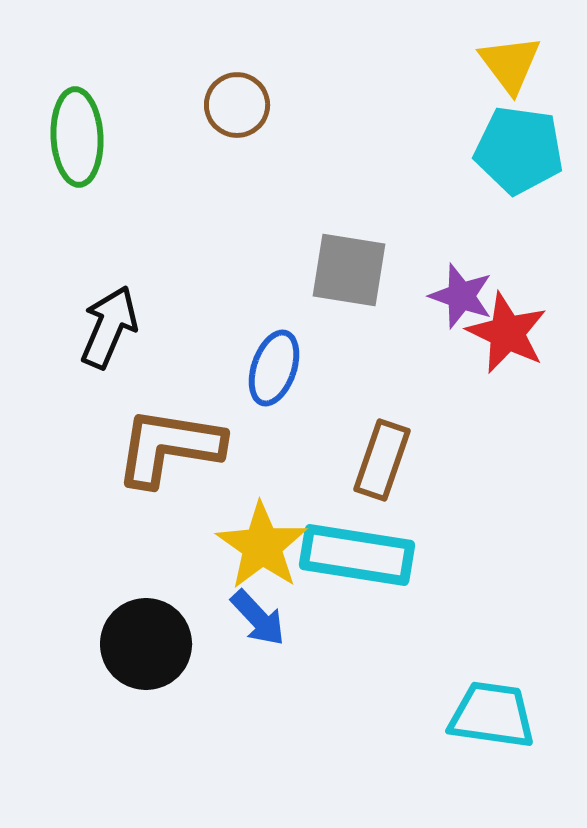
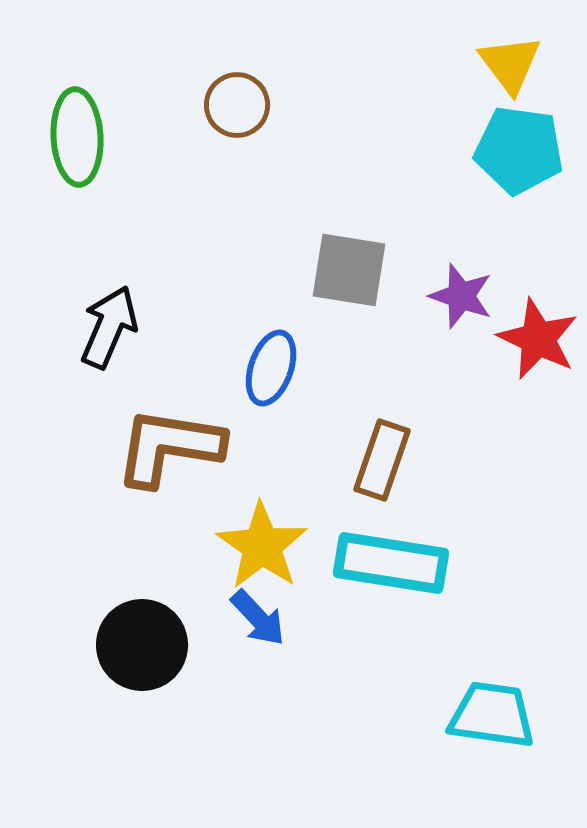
red star: moved 31 px right, 6 px down
blue ellipse: moved 3 px left
cyan rectangle: moved 34 px right, 8 px down
black circle: moved 4 px left, 1 px down
